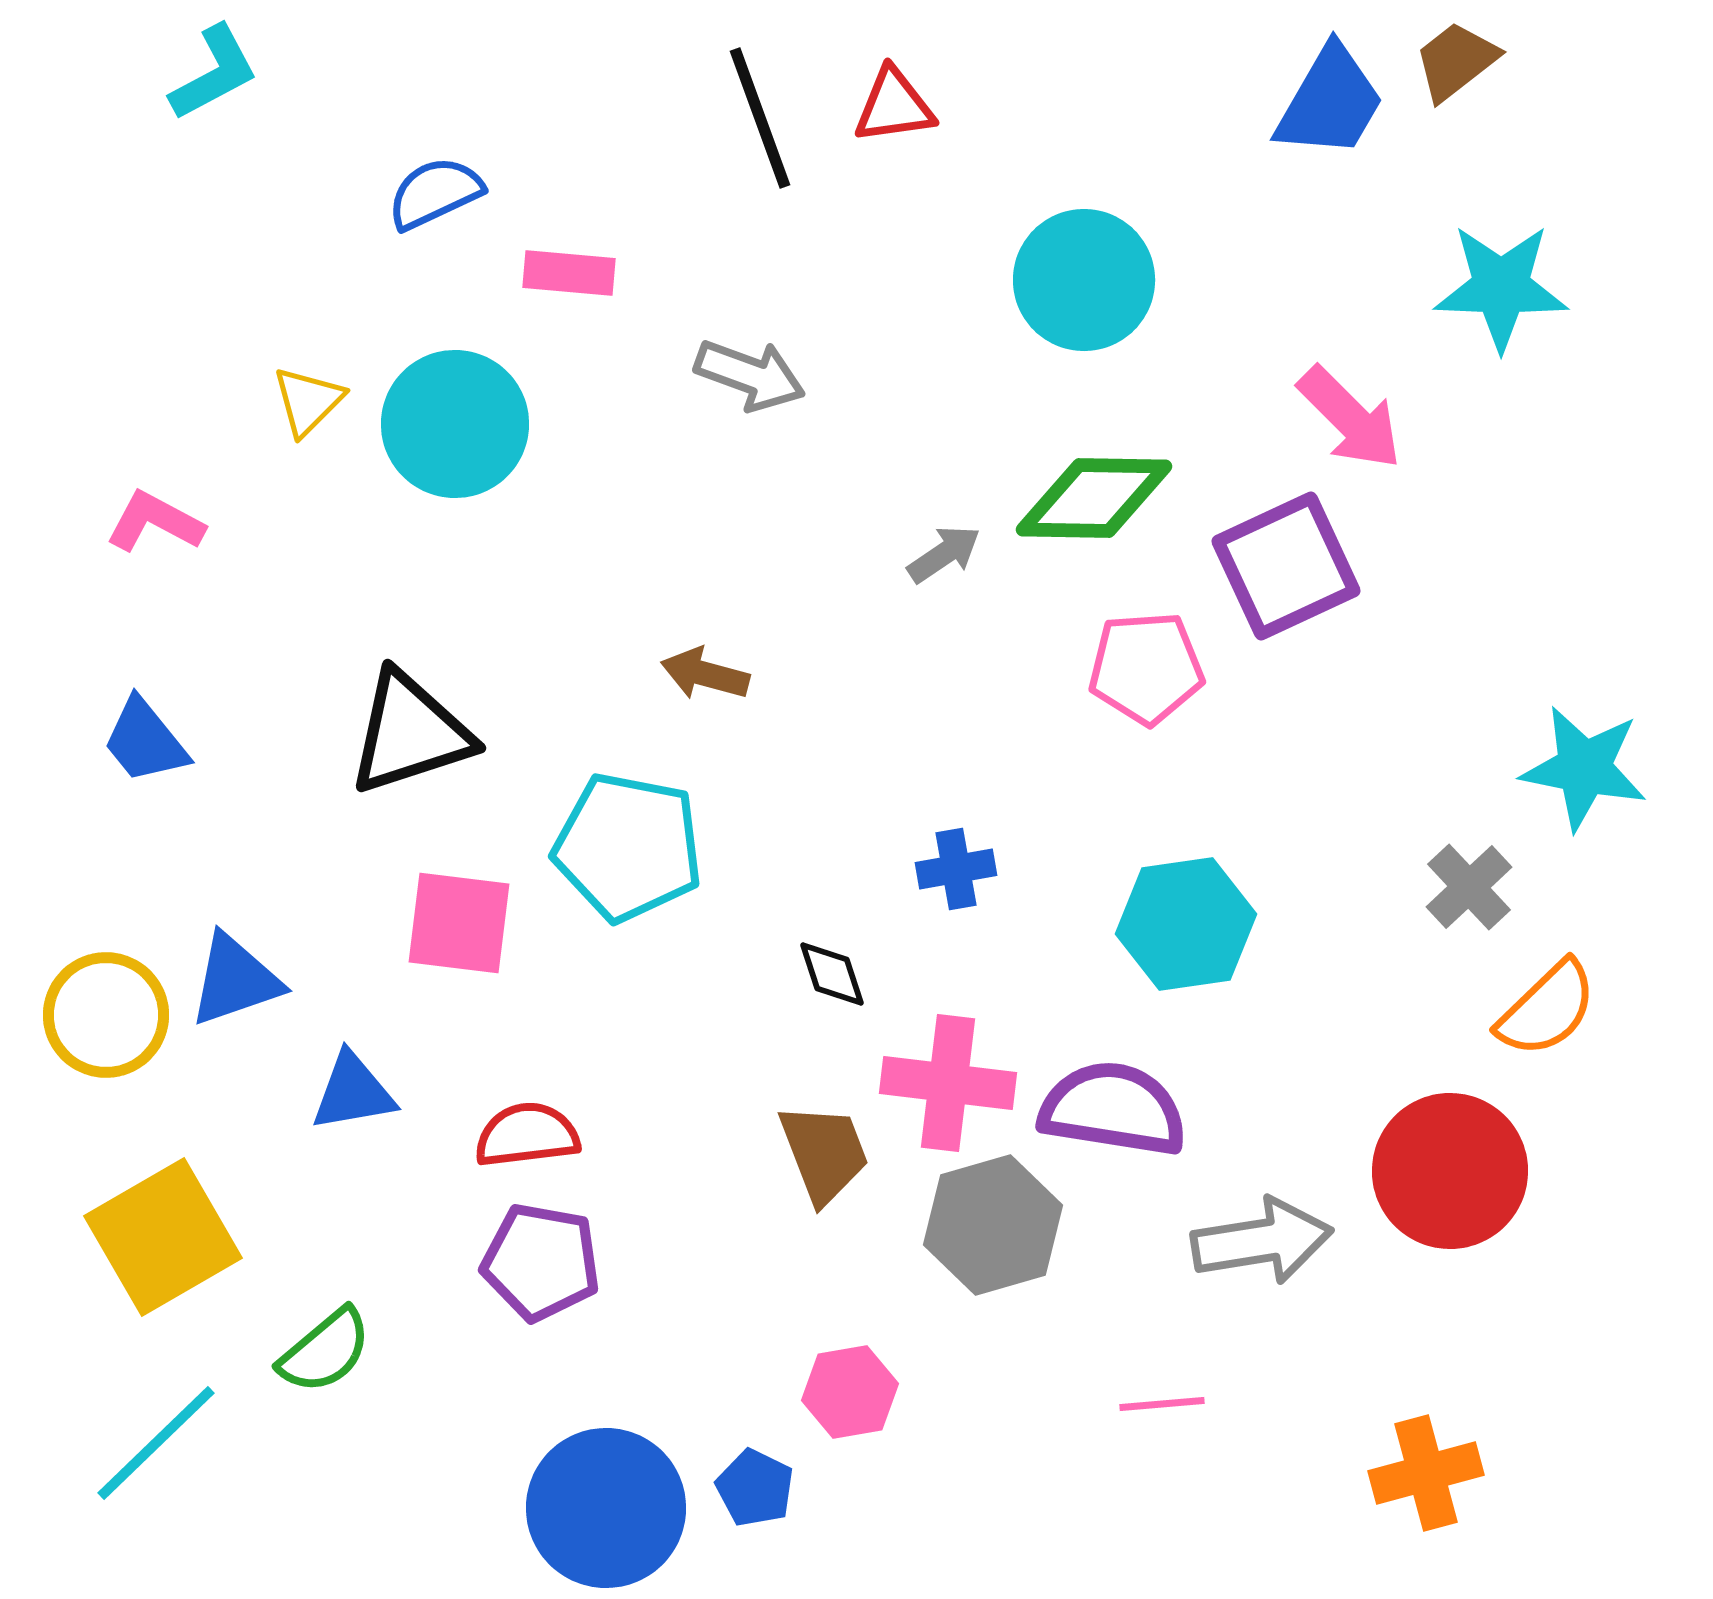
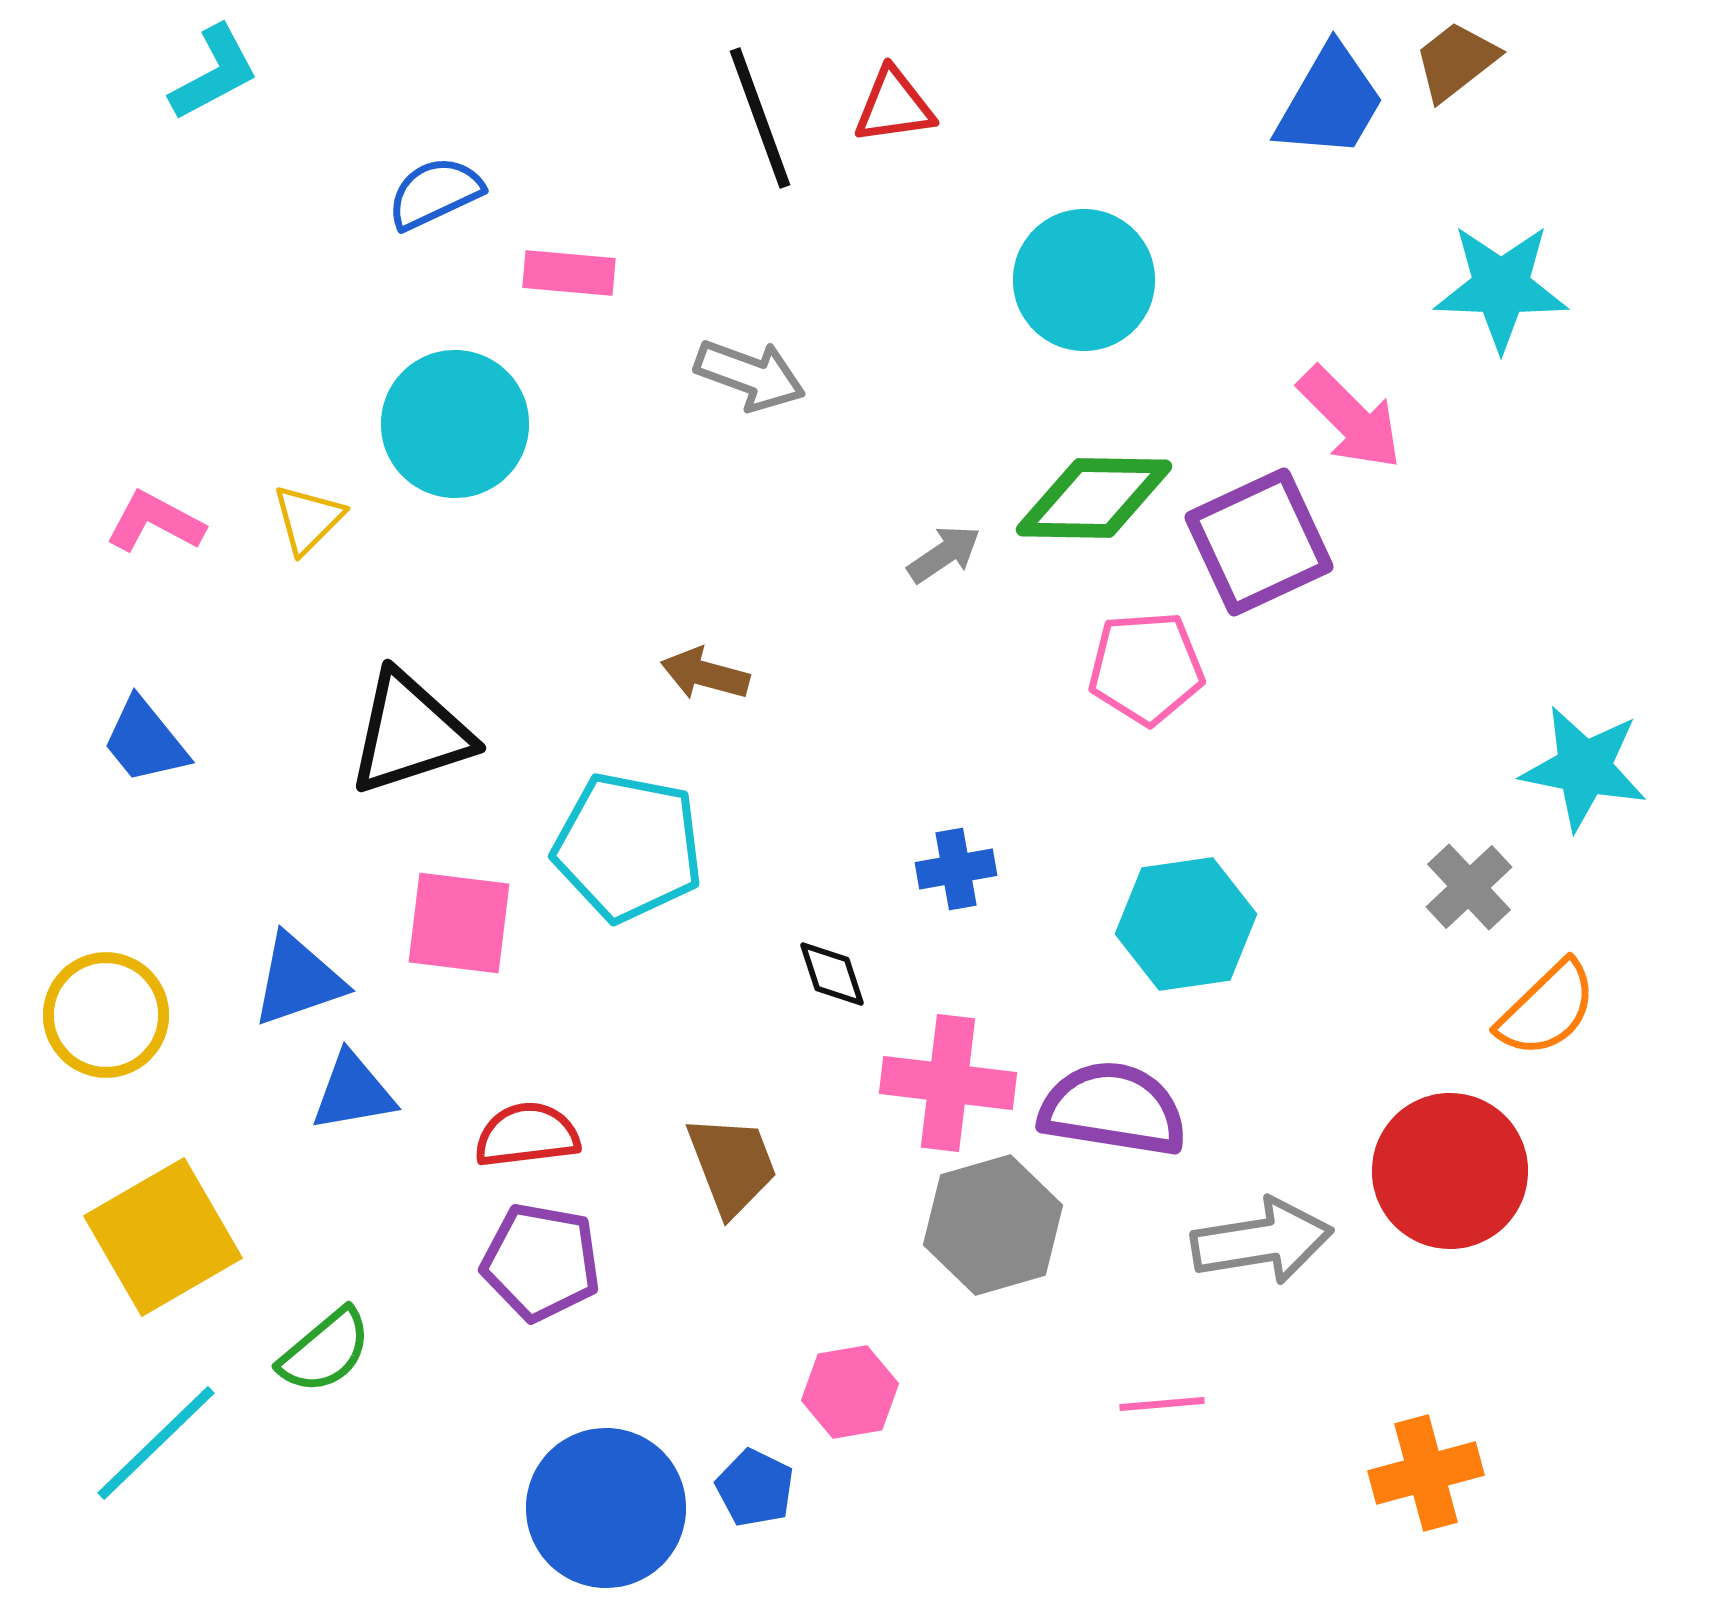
yellow triangle at (308, 401): moved 118 px down
purple square at (1286, 566): moved 27 px left, 24 px up
blue triangle at (235, 980): moved 63 px right
brown trapezoid at (824, 1153): moved 92 px left, 12 px down
